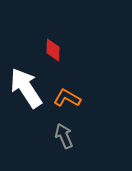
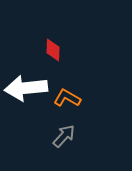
white arrow: rotated 63 degrees counterclockwise
gray arrow: rotated 65 degrees clockwise
